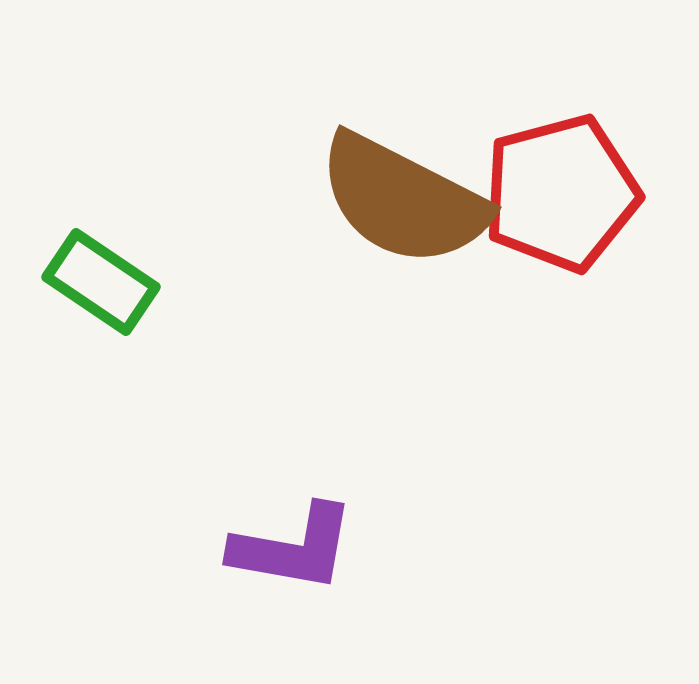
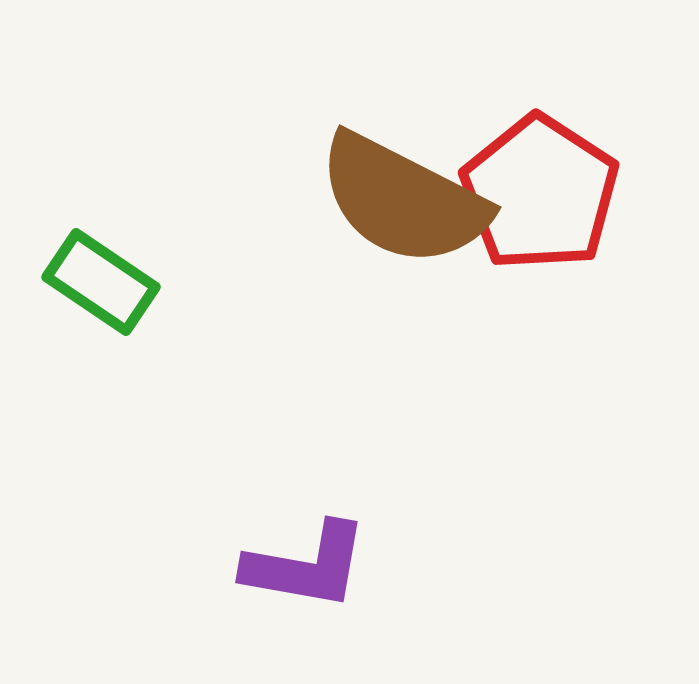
red pentagon: moved 21 px left; rotated 24 degrees counterclockwise
purple L-shape: moved 13 px right, 18 px down
